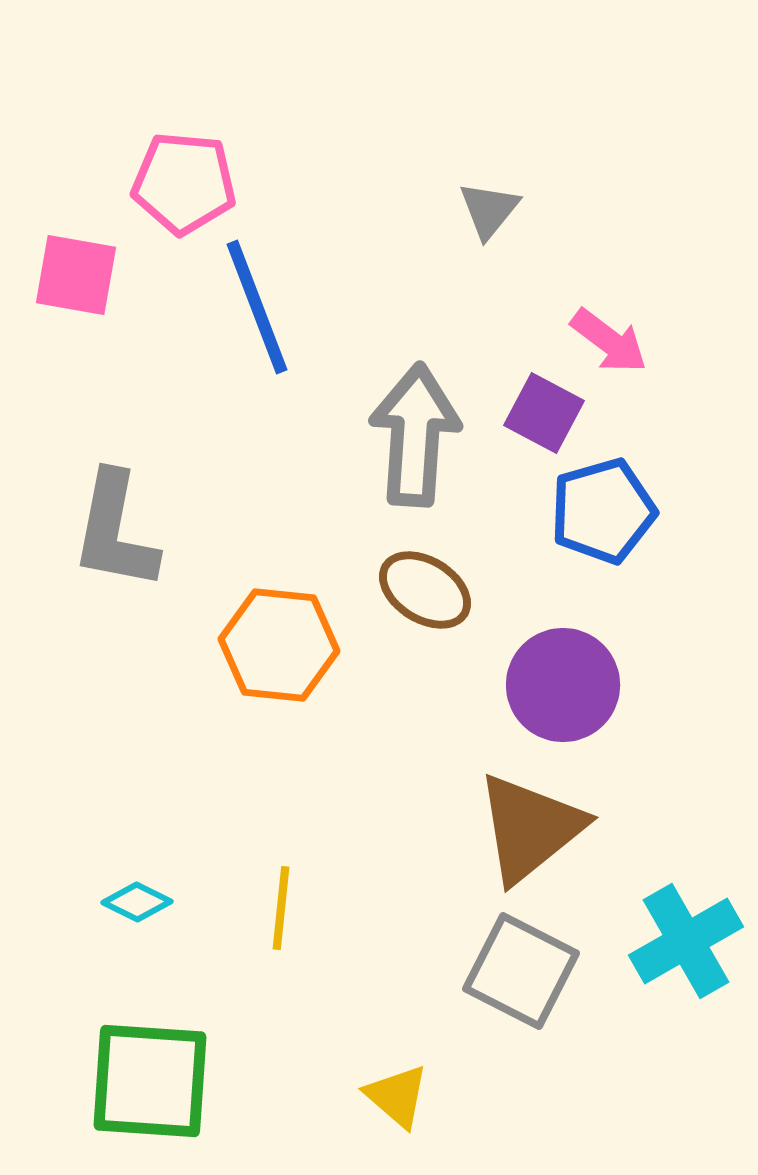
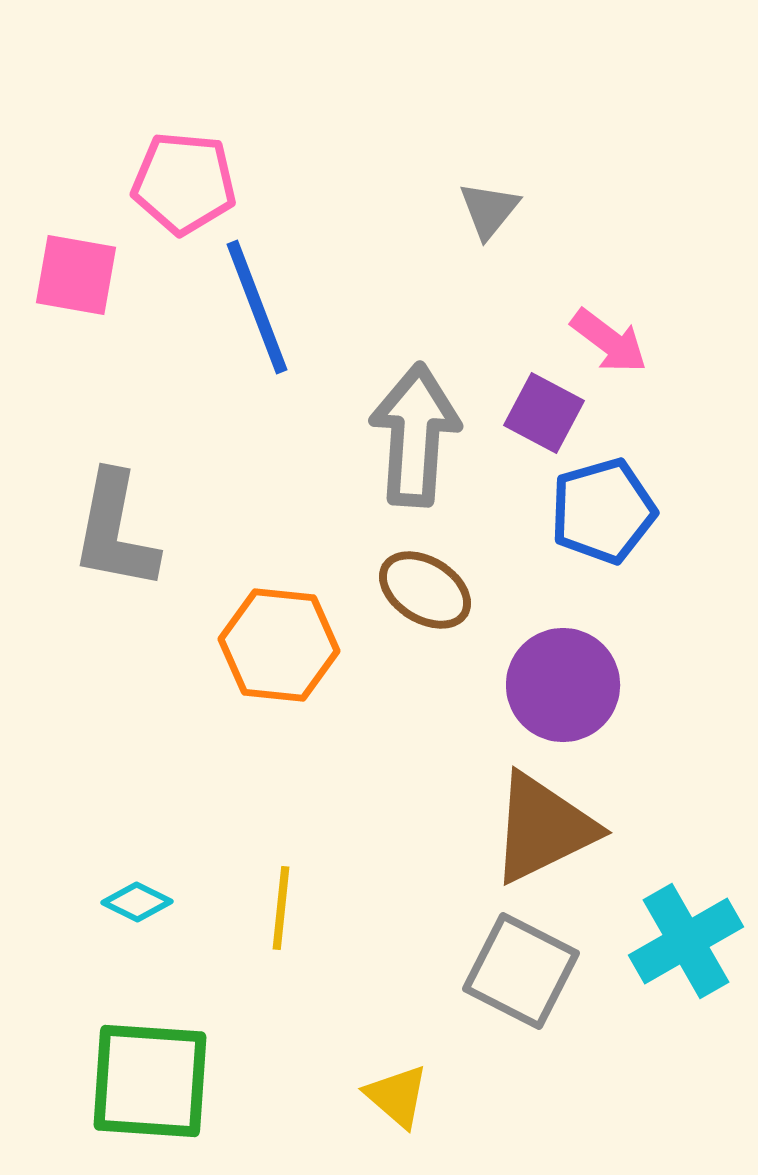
brown triangle: moved 13 px right; rotated 13 degrees clockwise
